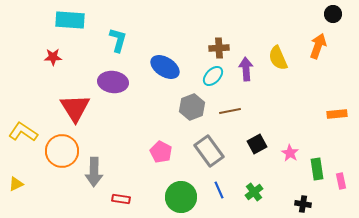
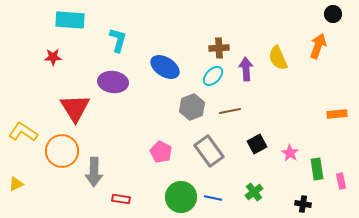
blue line: moved 6 px left, 8 px down; rotated 54 degrees counterclockwise
